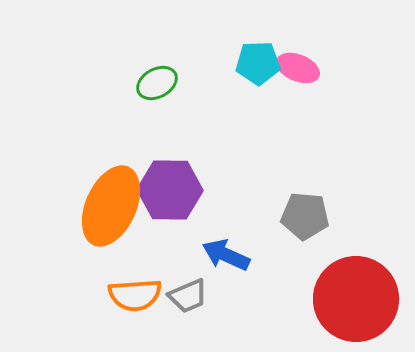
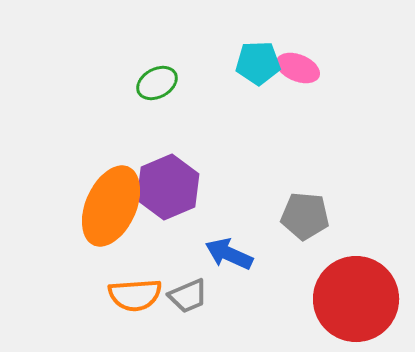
purple hexagon: moved 2 px left, 3 px up; rotated 24 degrees counterclockwise
blue arrow: moved 3 px right, 1 px up
